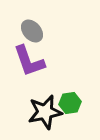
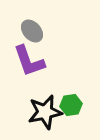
green hexagon: moved 1 px right, 2 px down
